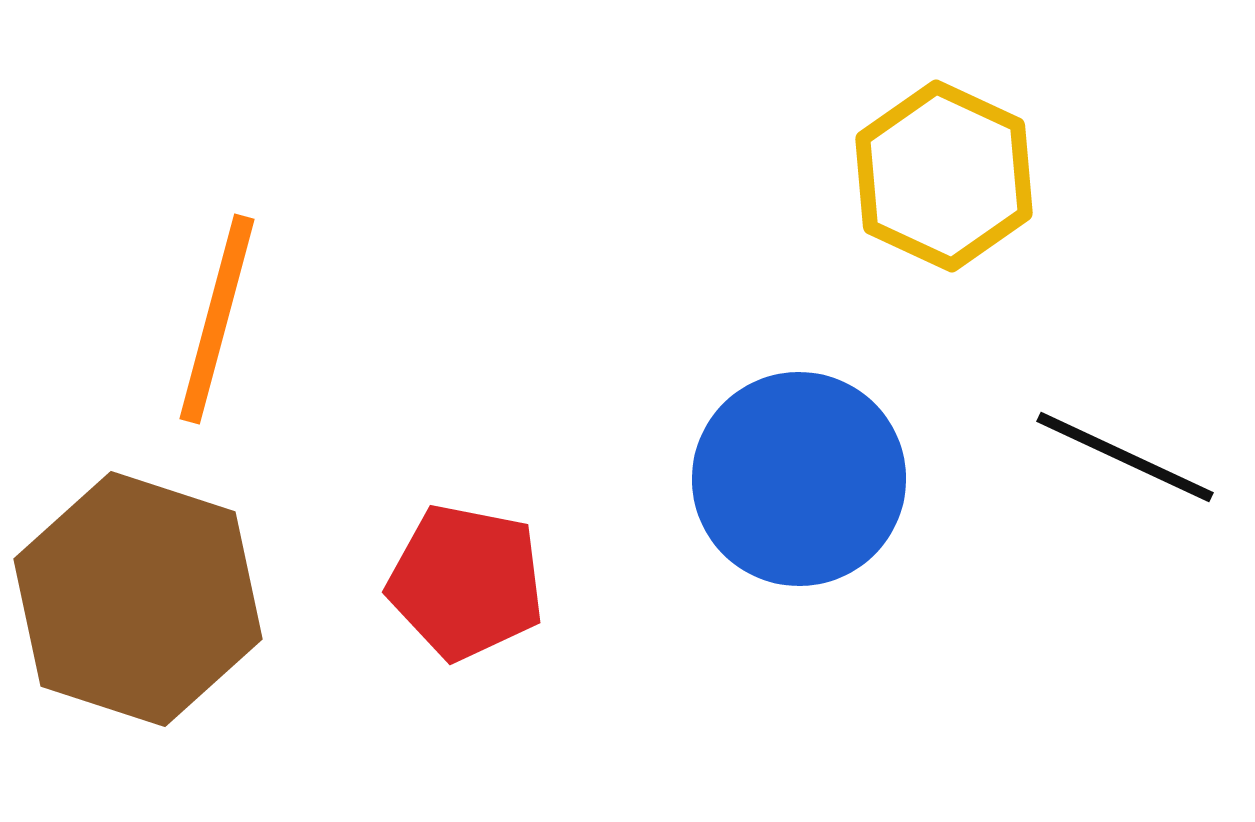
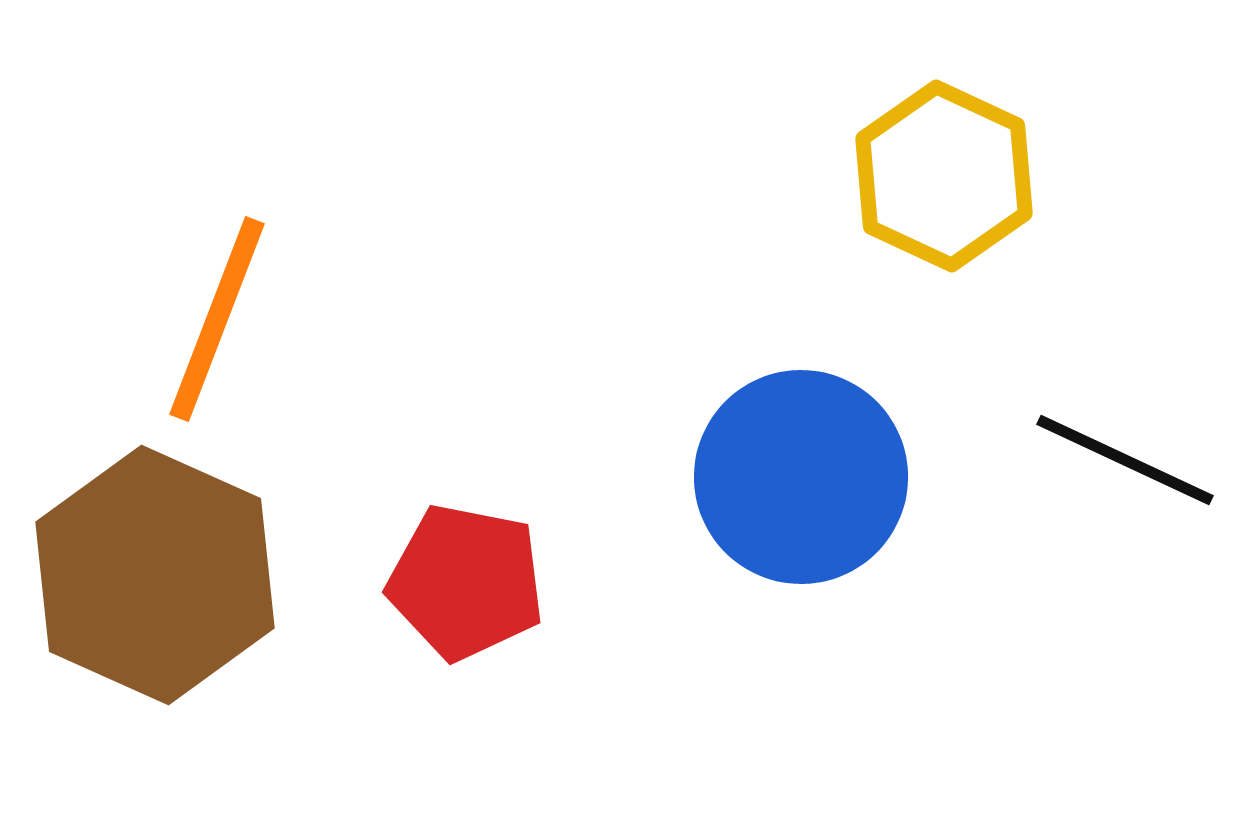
orange line: rotated 6 degrees clockwise
black line: moved 3 px down
blue circle: moved 2 px right, 2 px up
brown hexagon: moved 17 px right, 24 px up; rotated 6 degrees clockwise
